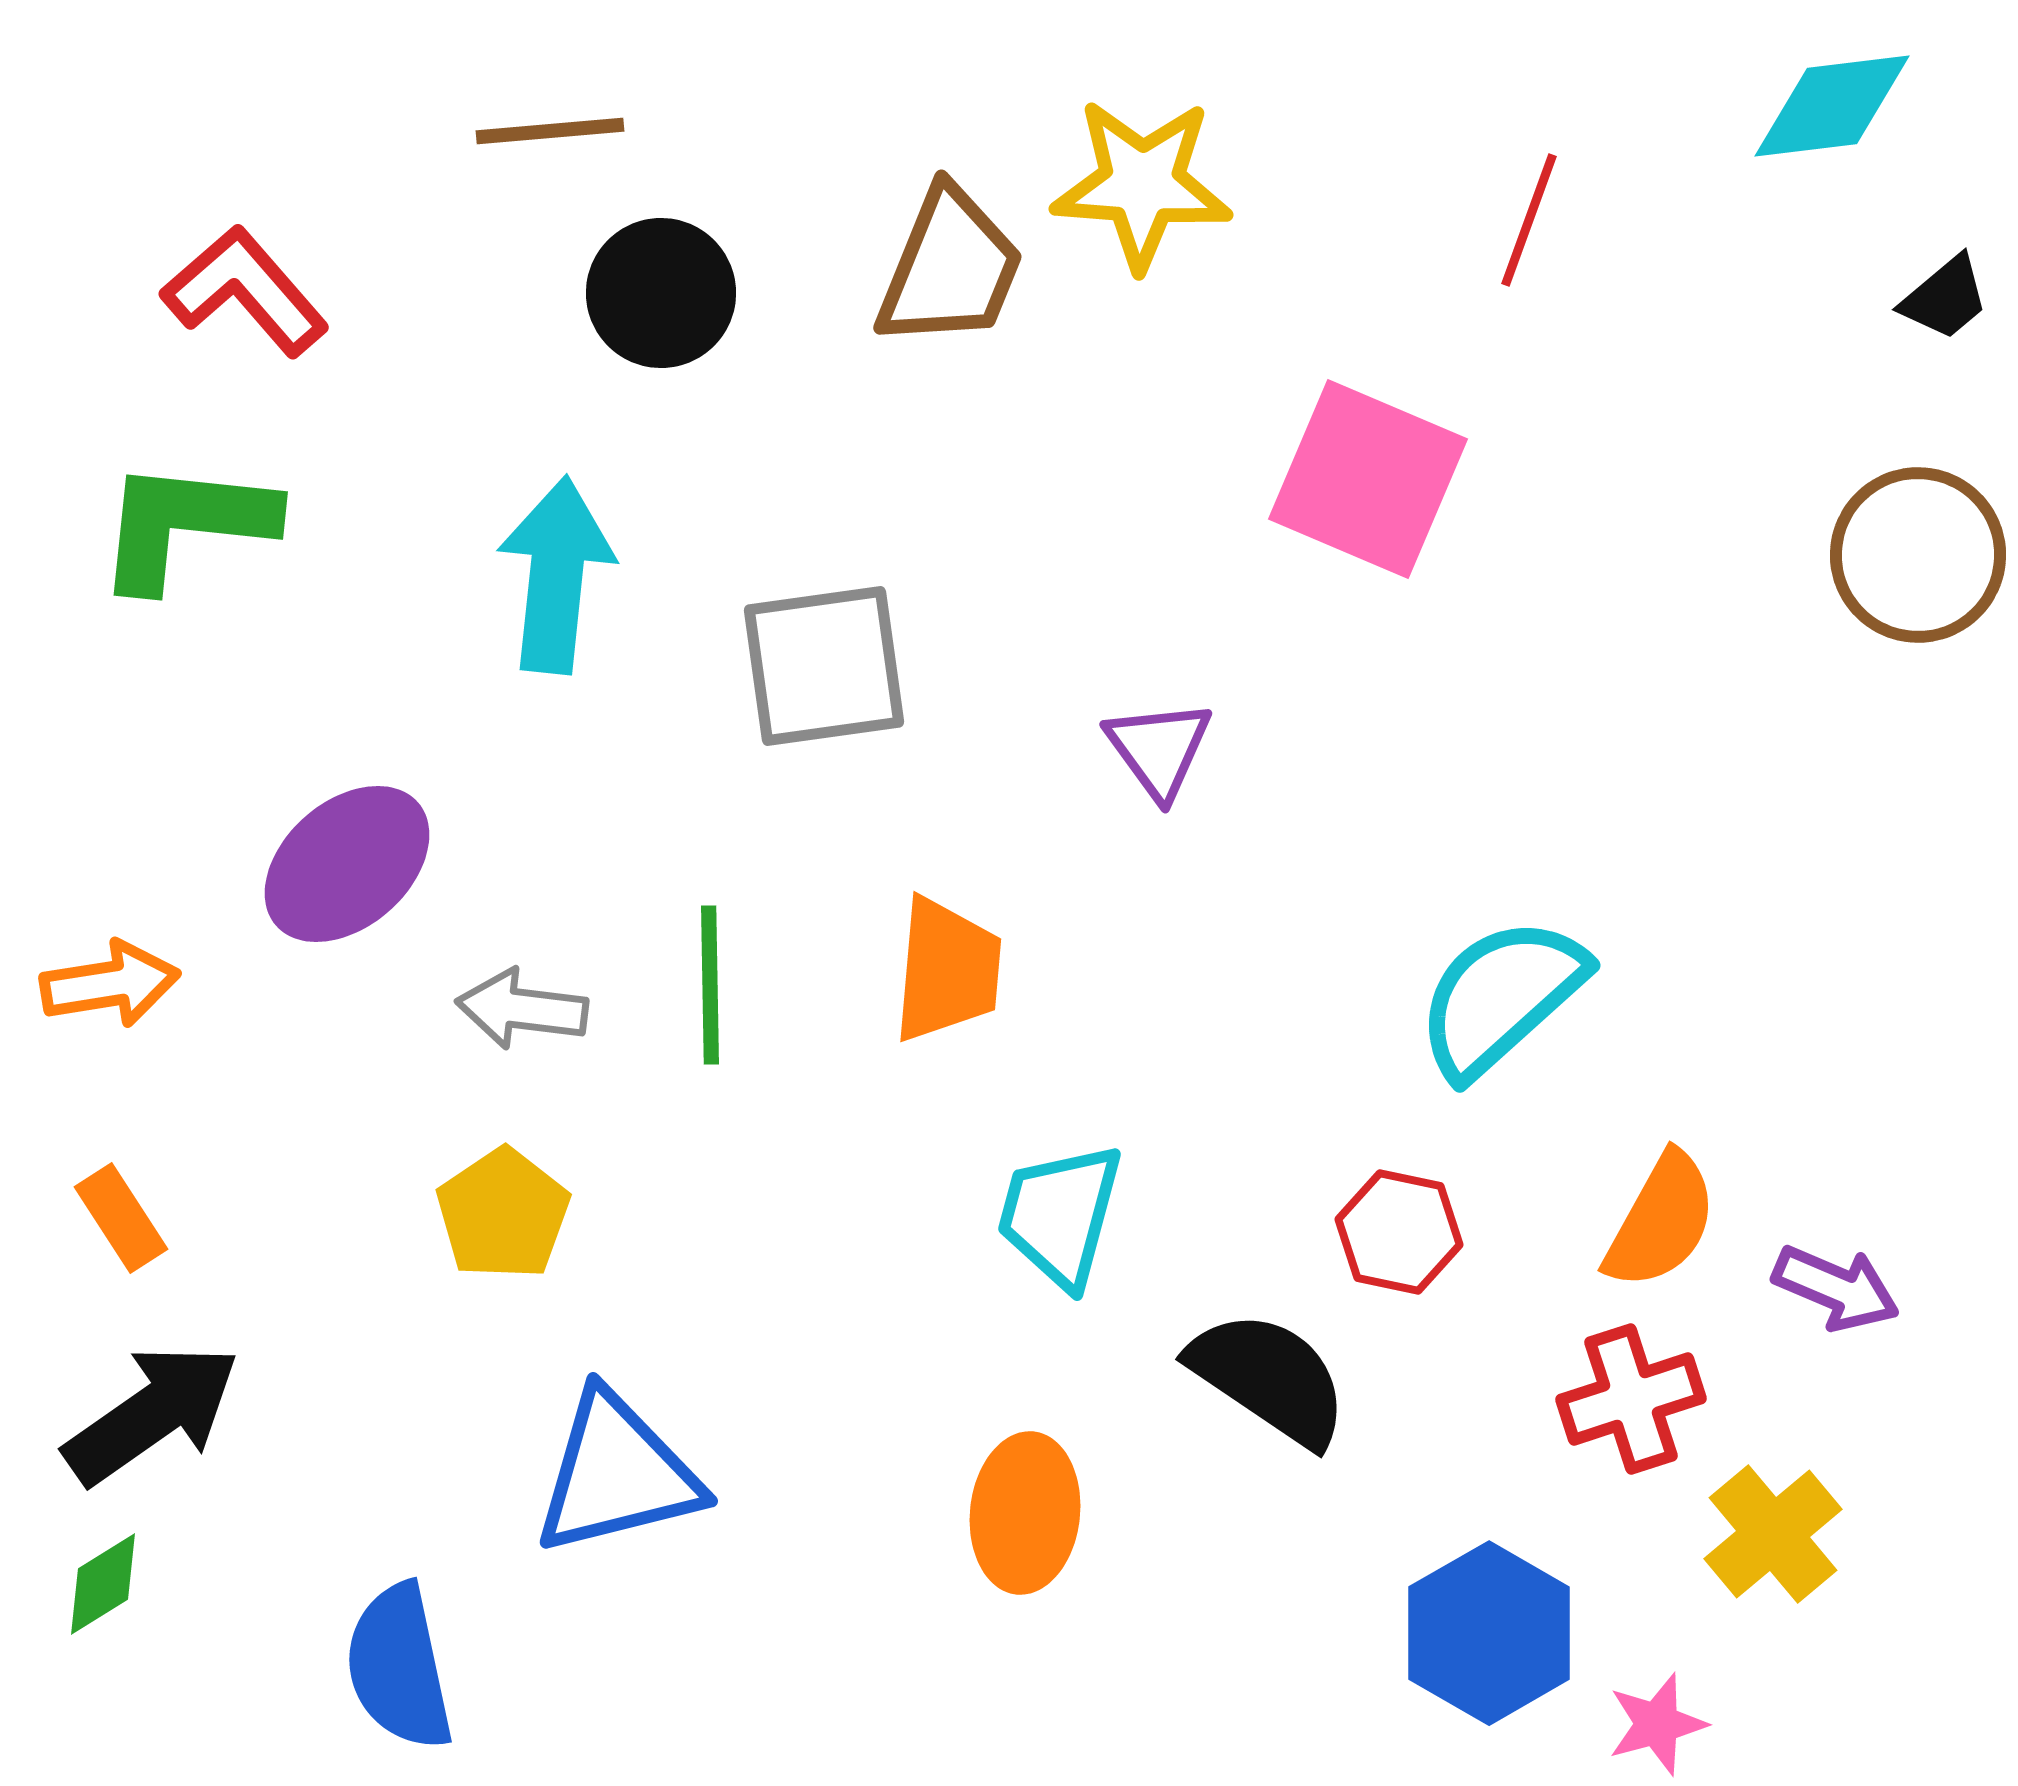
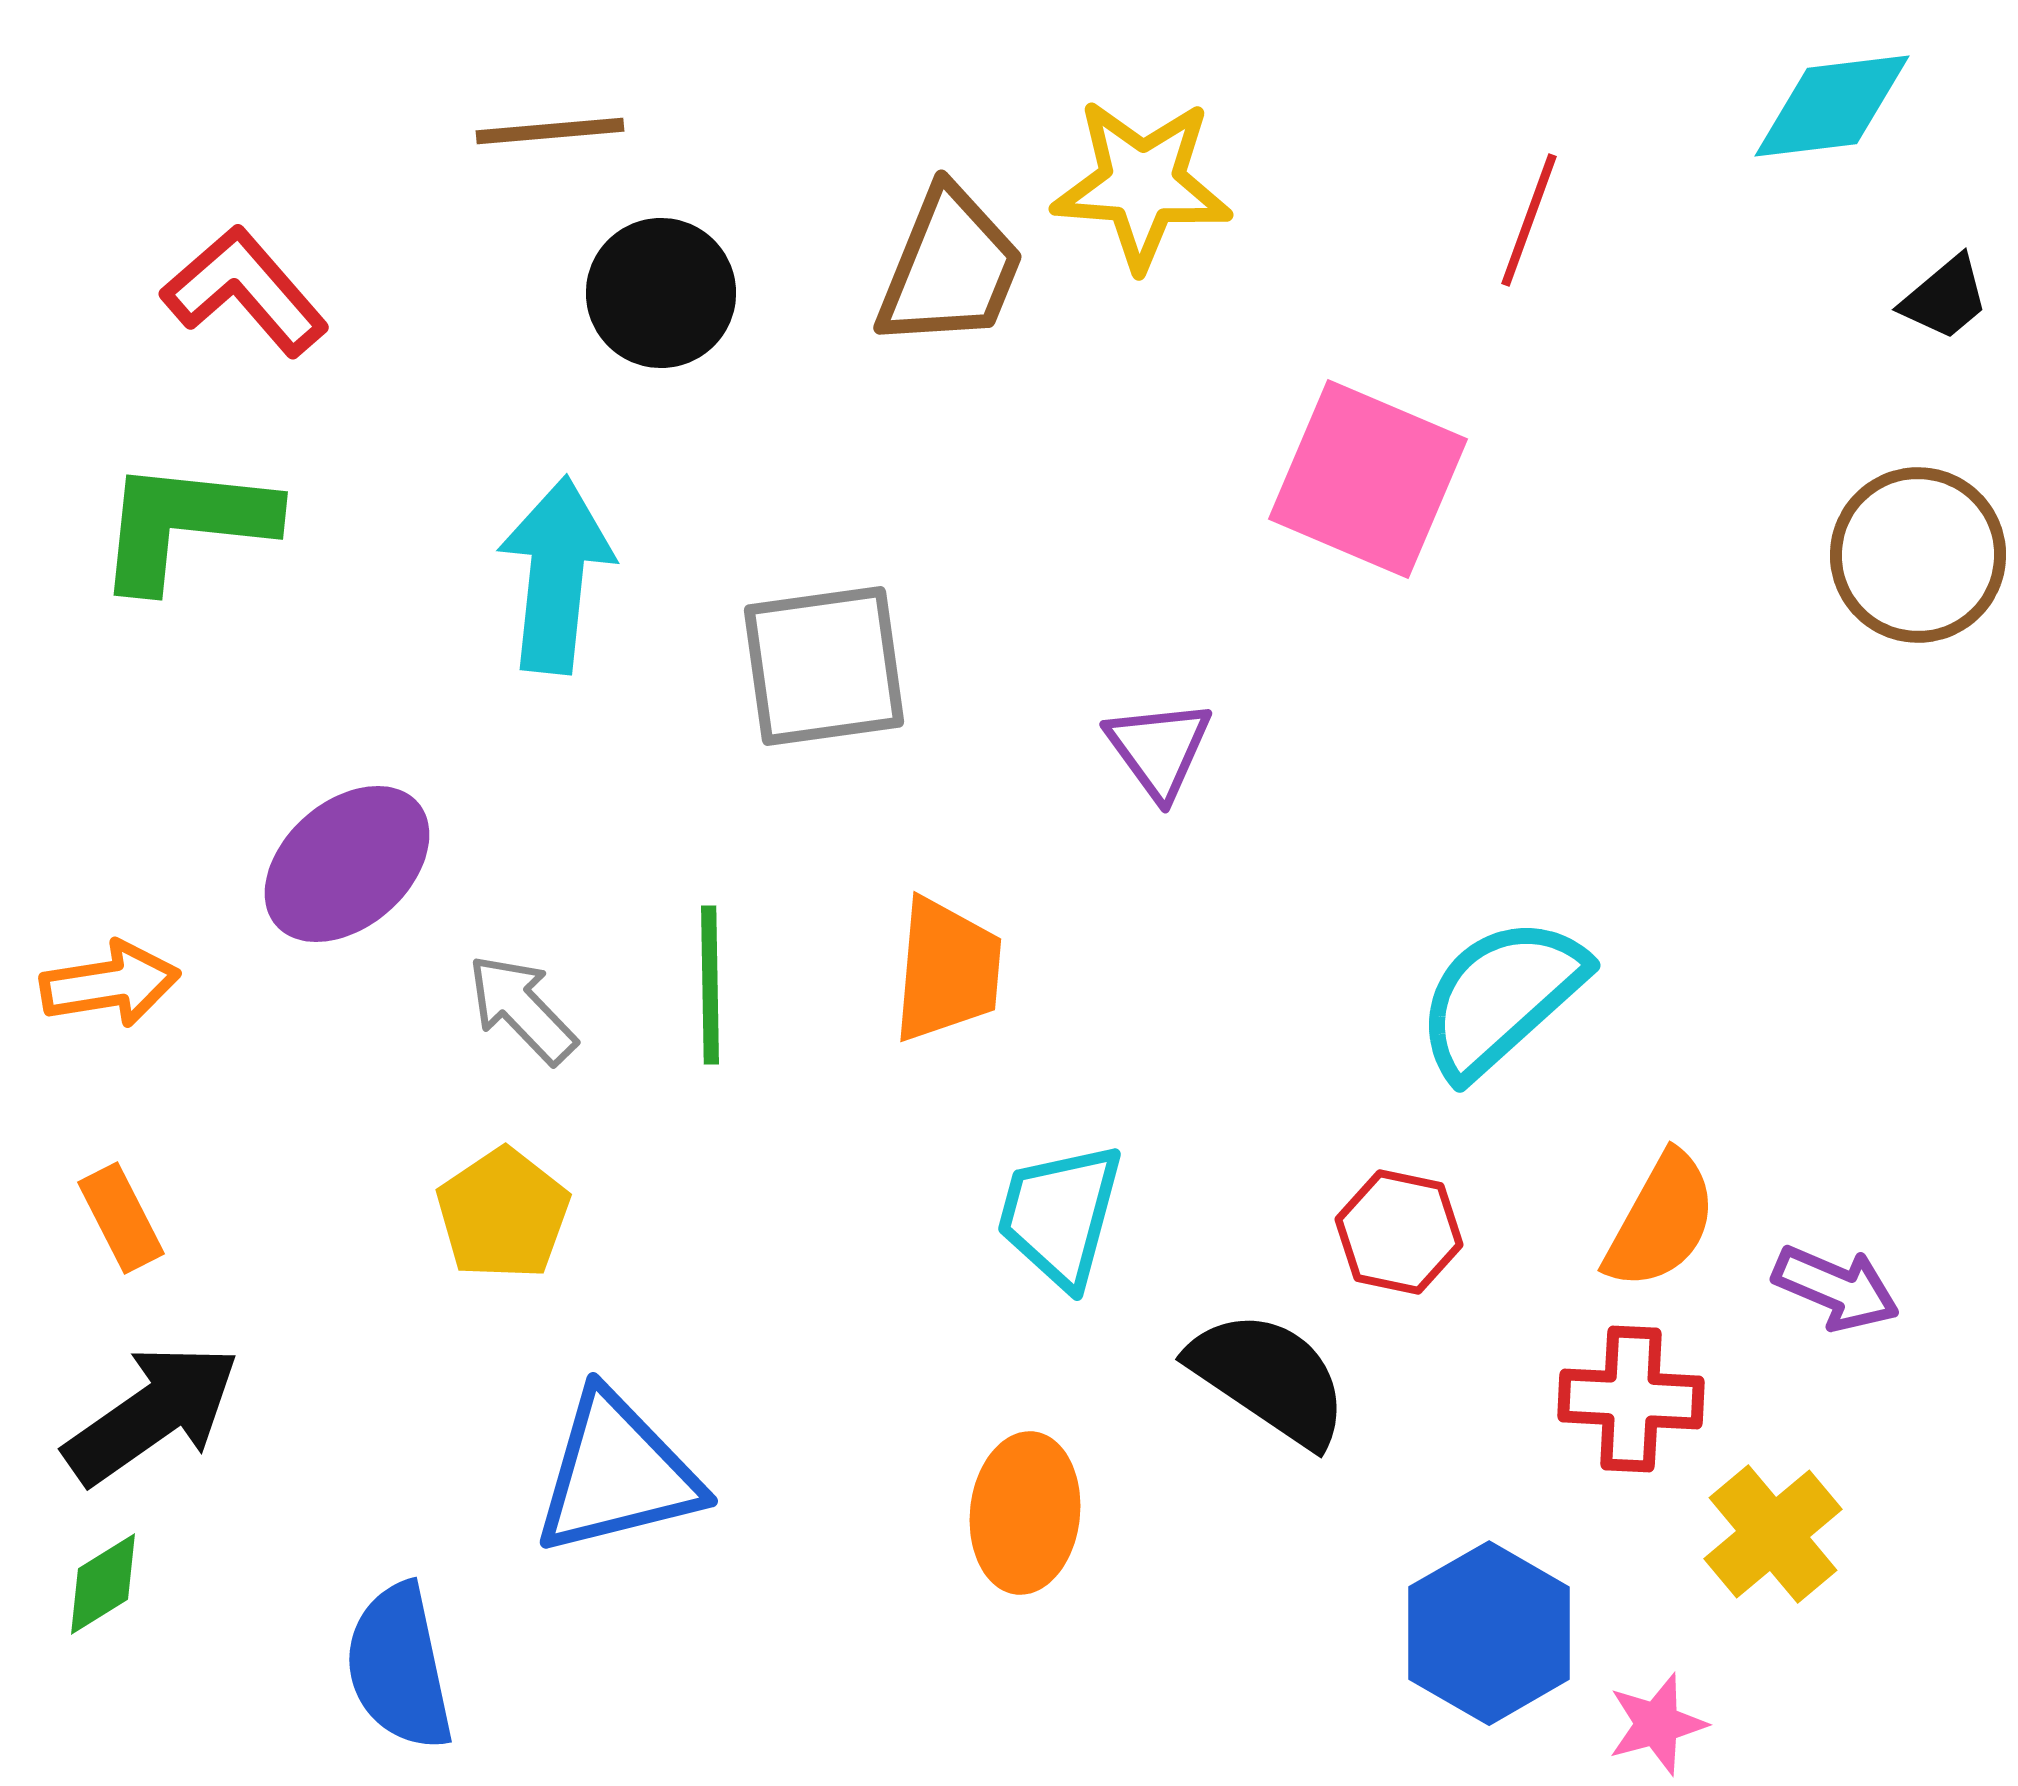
gray arrow: rotated 39 degrees clockwise
orange rectangle: rotated 6 degrees clockwise
red cross: rotated 21 degrees clockwise
